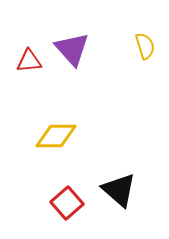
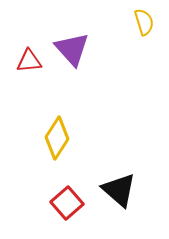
yellow semicircle: moved 1 px left, 24 px up
yellow diamond: moved 1 px right, 2 px down; rotated 57 degrees counterclockwise
